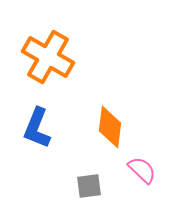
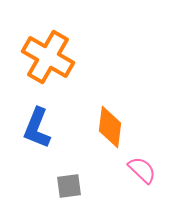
gray square: moved 20 px left
